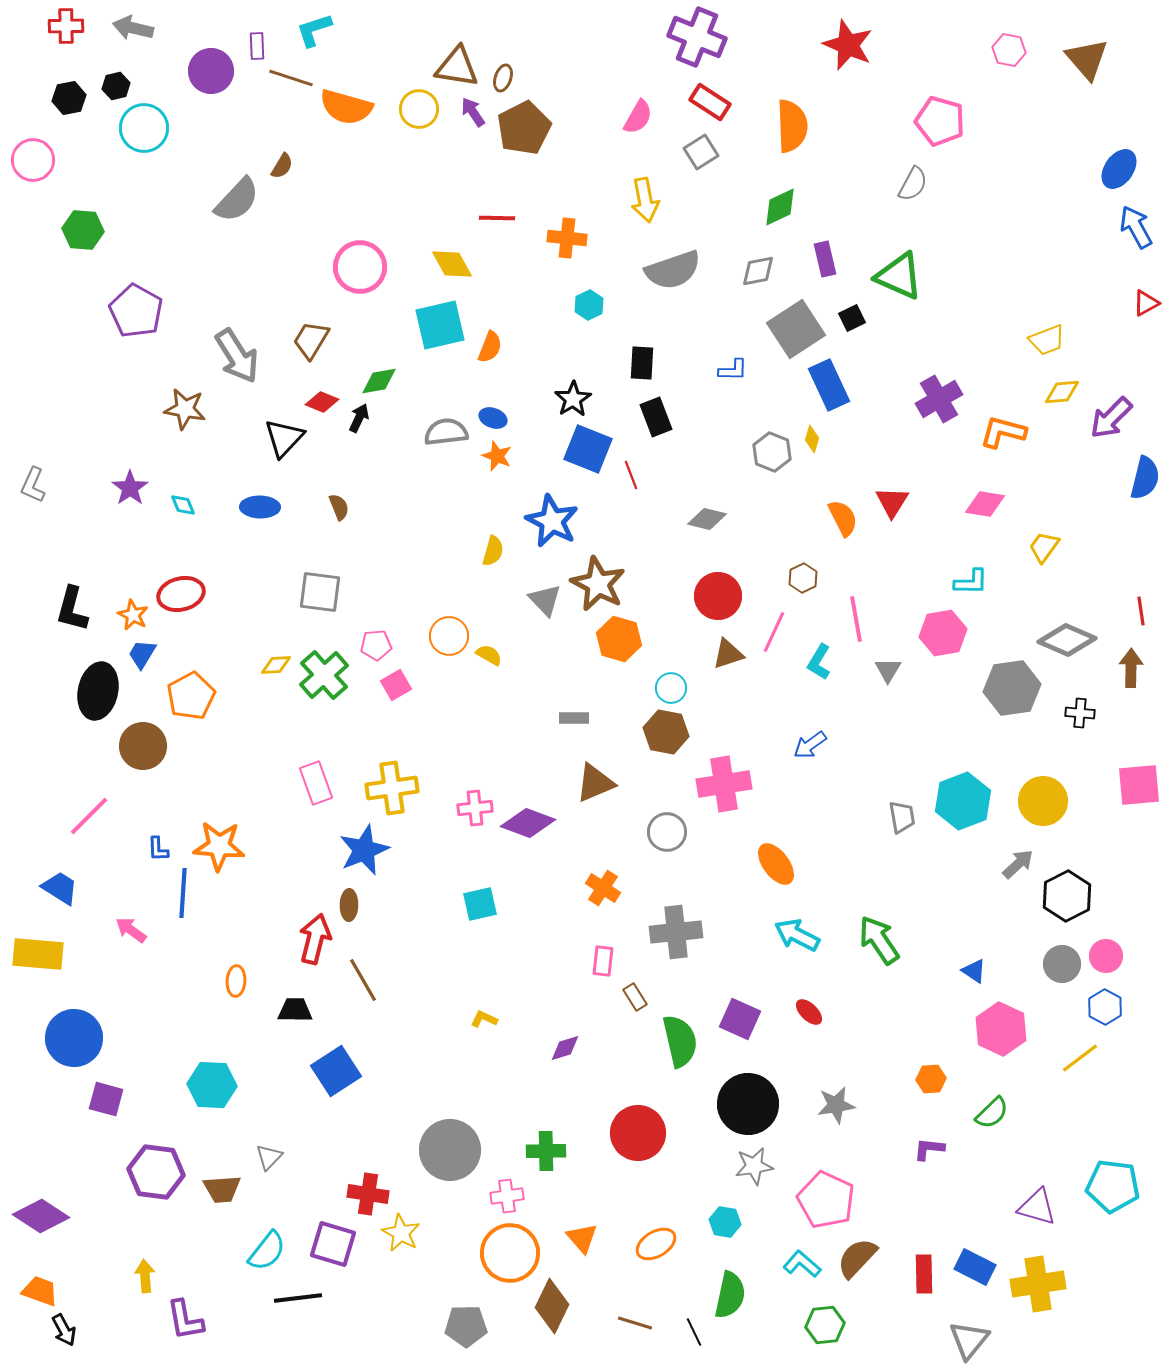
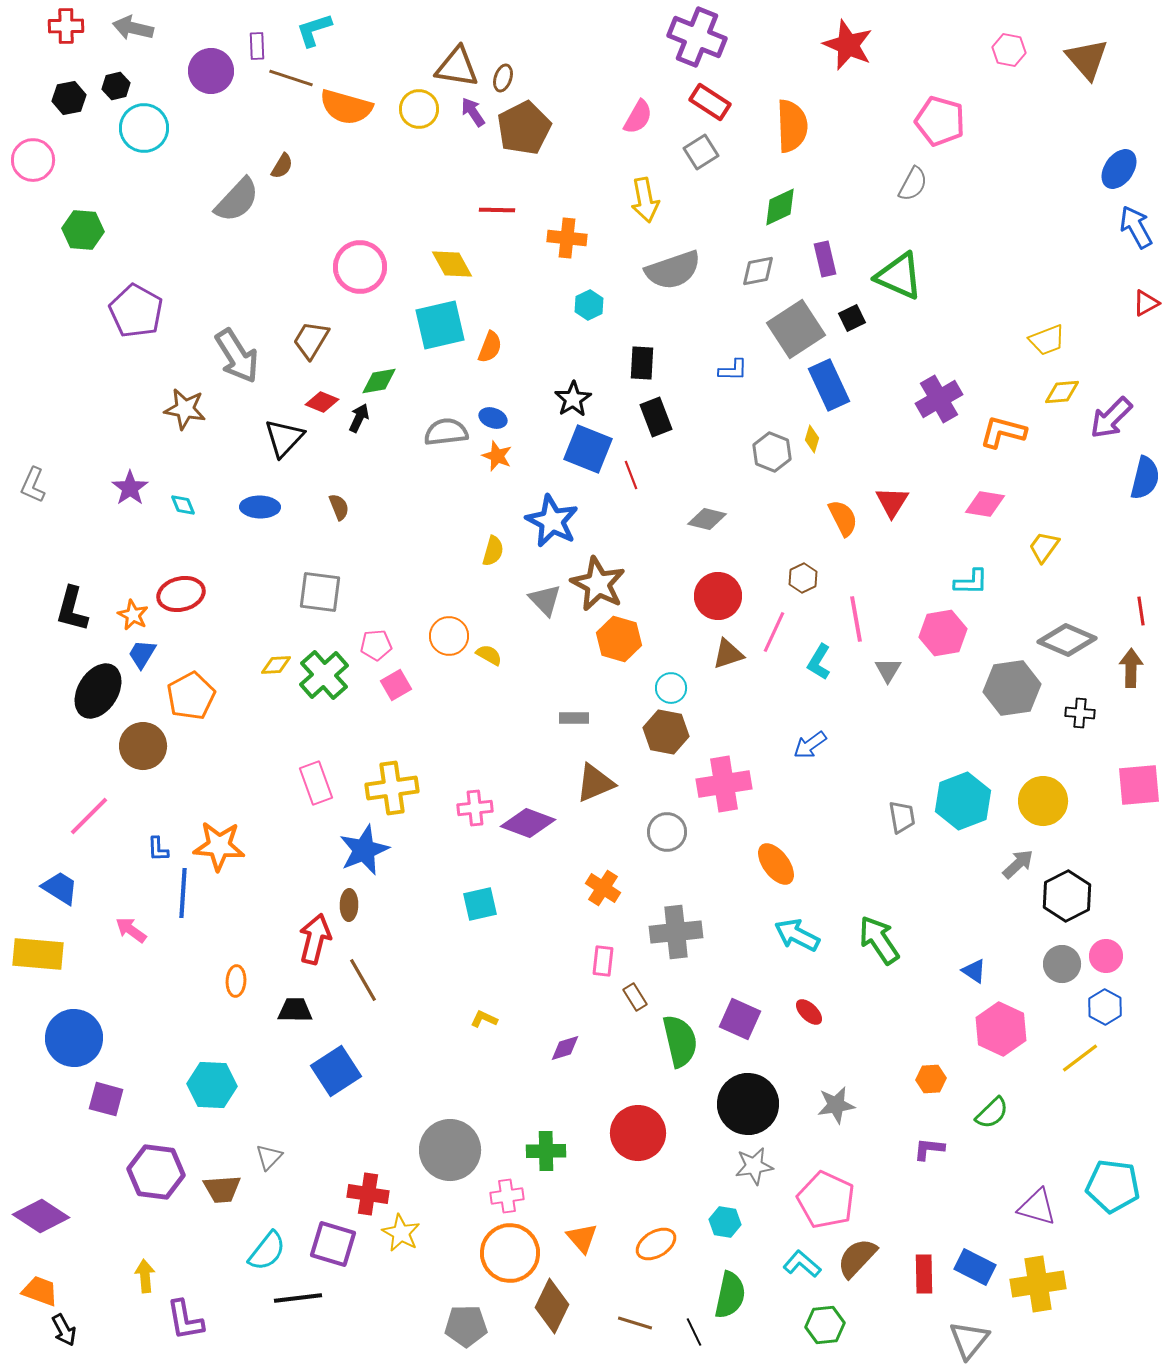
red line at (497, 218): moved 8 px up
black ellipse at (98, 691): rotated 20 degrees clockwise
